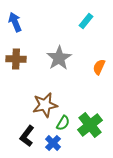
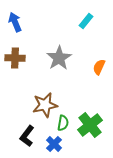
brown cross: moved 1 px left, 1 px up
green semicircle: rotated 21 degrees counterclockwise
blue cross: moved 1 px right, 1 px down
